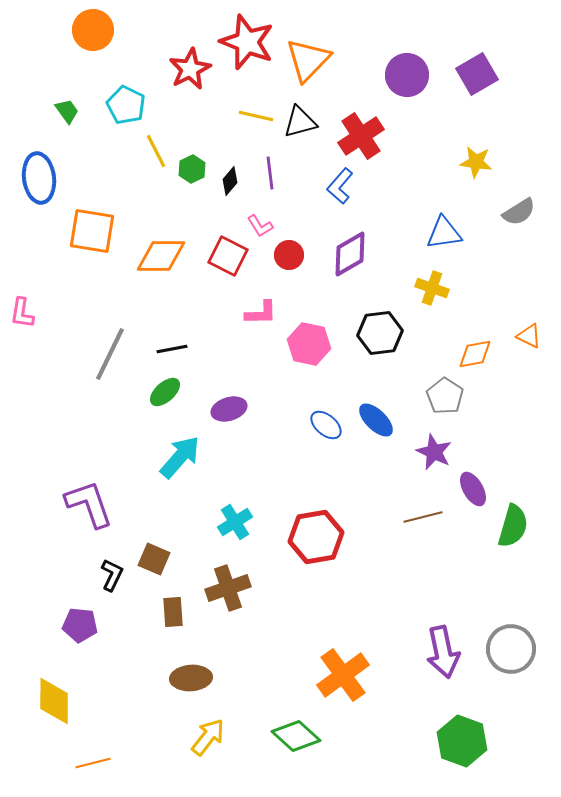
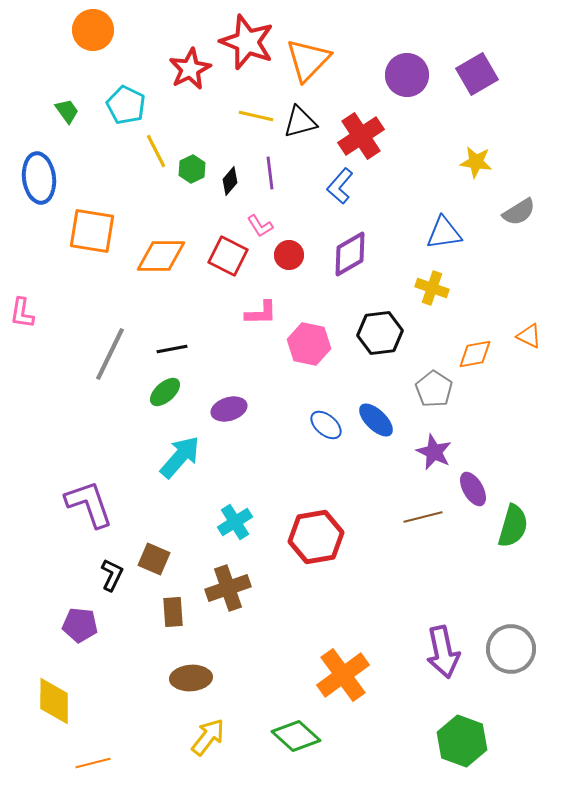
gray pentagon at (445, 396): moved 11 px left, 7 px up
